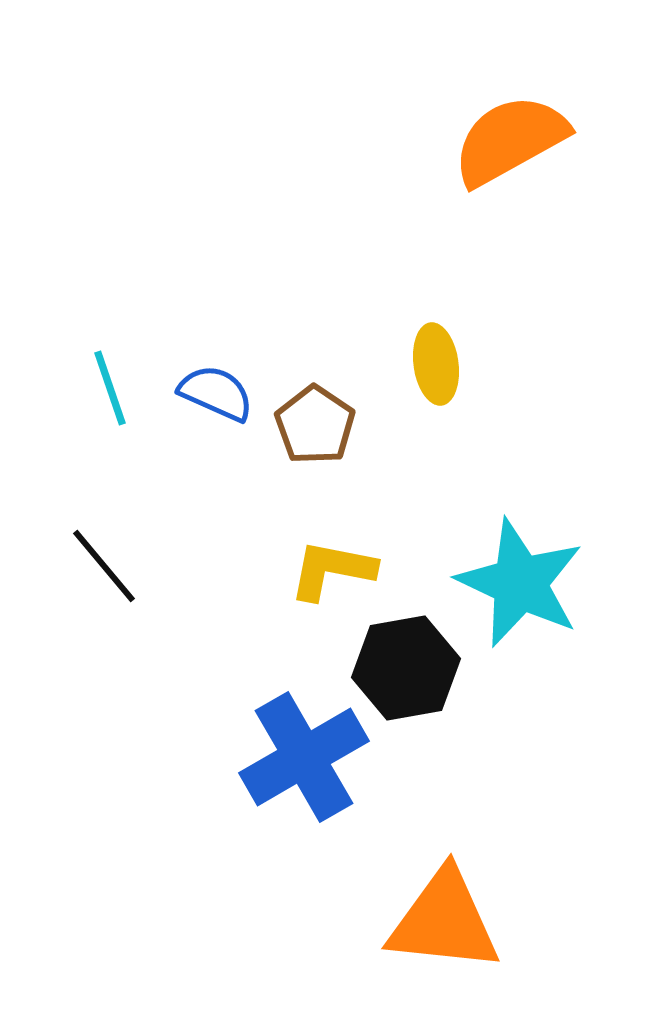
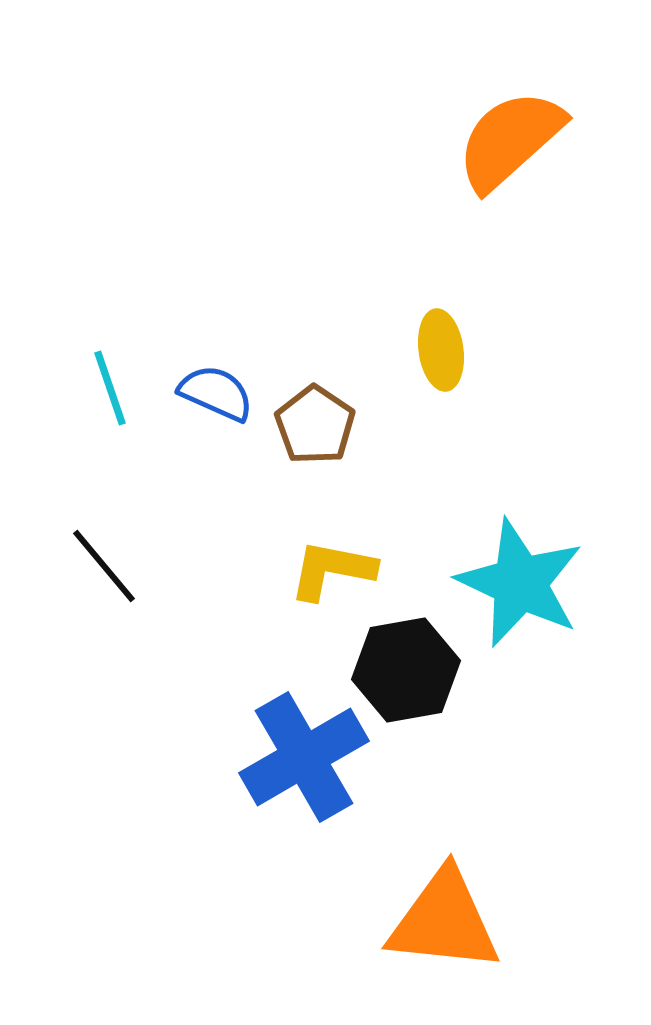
orange semicircle: rotated 13 degrees counterclockwise
yellow ellipse: moved 5 px right, 14 px up
black hexagon: moved 2 px down
